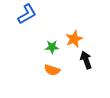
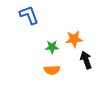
blue L-shape: moved 2 px right, 1 px down; rotated 80 degrees counterclockwise
orange star: rotated 18 degrees clockwise
orange semicircle: rotated 21 degrees counterclockwise
